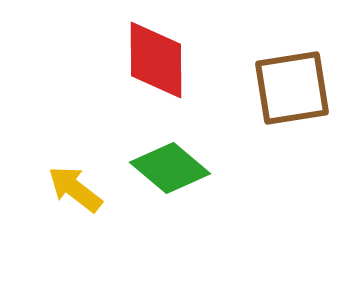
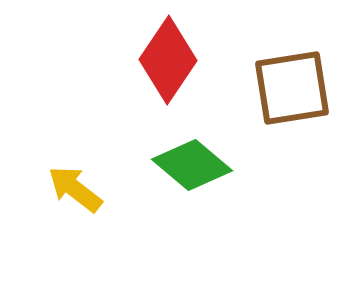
red diamond: moved 12 px right; rotated 34 degrees clockwise
green diamond: moved 22 px right, 3 px up
